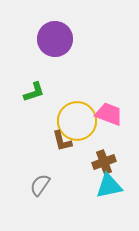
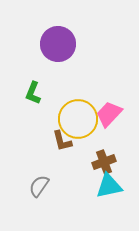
purple circle: moved 3 px right, 5 px down
green L-shape: moved 1 px left, 1 px down; rotated 130 degrees clockwise
pink trapezoid: rotated 68 degrees counterclockwise
yellow circle: moved 1 px right, 2 px up
gray semicircle: moved 1 px left, 1 px down
